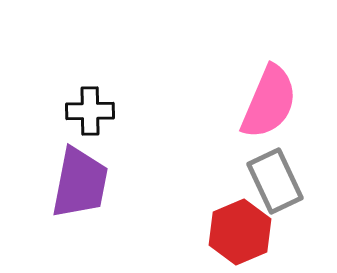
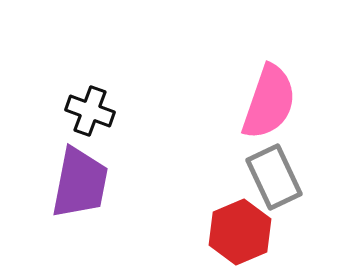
pink semicircle: rotated 4 degrees counterclockwise
black cross: rotated 21 degrees clockwise
gray rectangle: moved 1 px left, 4 px up
